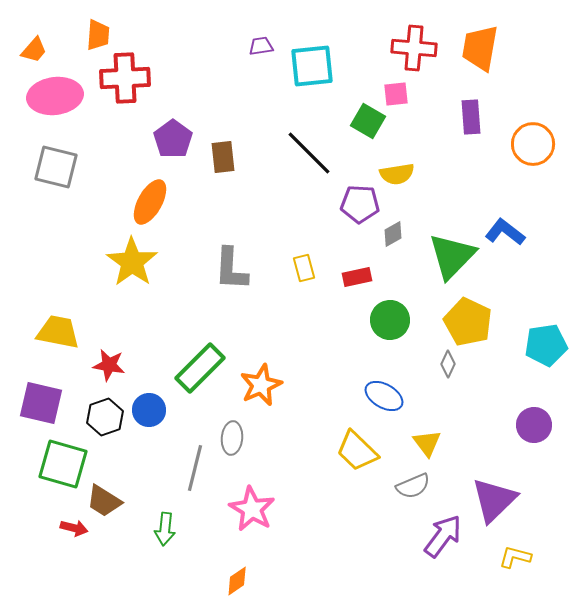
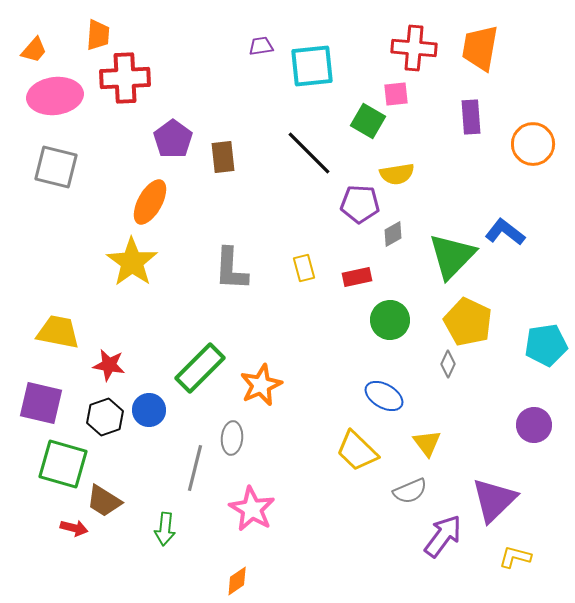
gray semicircle at (413, 486): moved 3 px left, 5 px down
